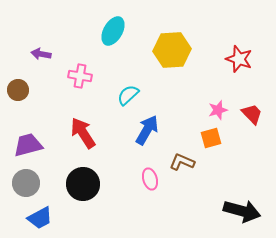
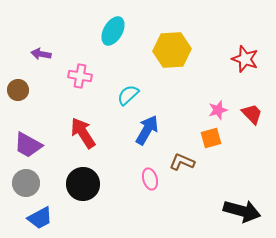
red star: moved 6 px right
purple trapezoid: rotated 136 degrees counterclockwise
